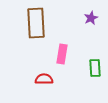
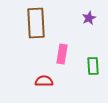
purple star: moved 2 px left
green rectangle: moved 2 px left, 2 px up
red semicircle: moved 2 px down
